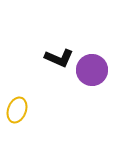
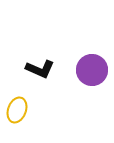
black L-shape: moved 19 px left, 11 px down
